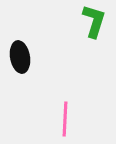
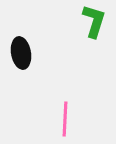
black ellipse: moved 1 px right, 4 px up
